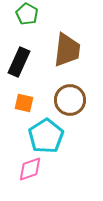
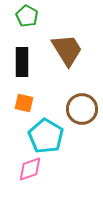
green pentagon: moved 2 px down
brown trapezoid: rotated 39 degrees counterclockwise
black rectangle: moved 3 px right; rotated 24 degrees counterclockwise
brown circle: moved 12 px right, 9 px down
cyan pentagon: rotated 8 degrees counterclockwise
